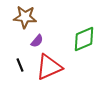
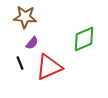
purple semicircle: moved 5 px left, 2 px down
black line: moved 2 px up
